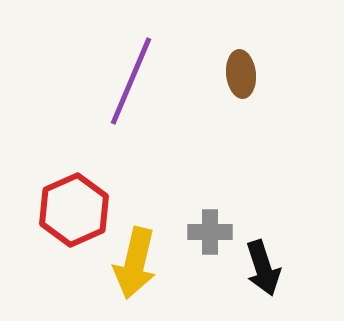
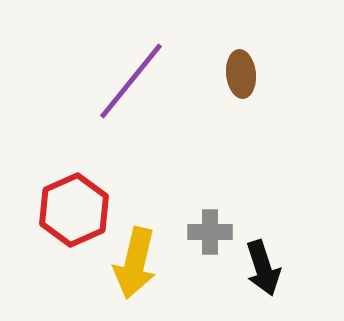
purple line: rotated 16 degrees clockwise
